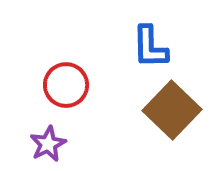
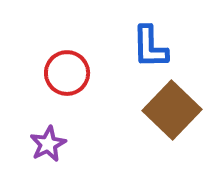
red circle: moved 1 px right, 12 px up
